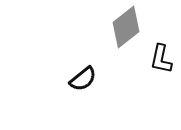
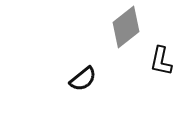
black L-shape: moved 2 px down
